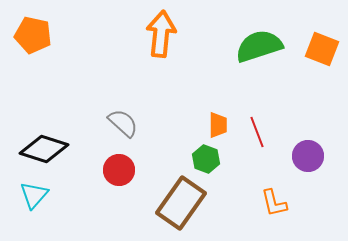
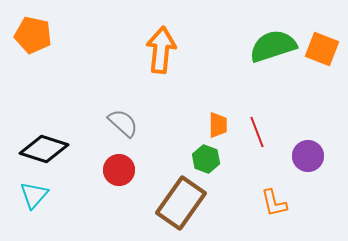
orange arrow: moved 16 px down
green semicircle: moved 14 px right
